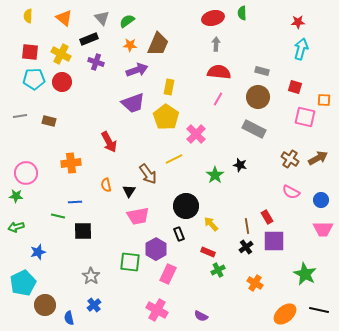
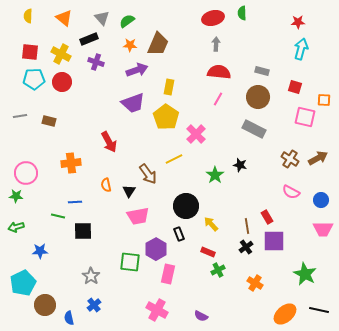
blue star at (38, 252): moved 2 px right, 1 px up; rotated 14 degrees clockwise
pink rectangle at (168, 274): rotated 12 degrees counterclockwise
